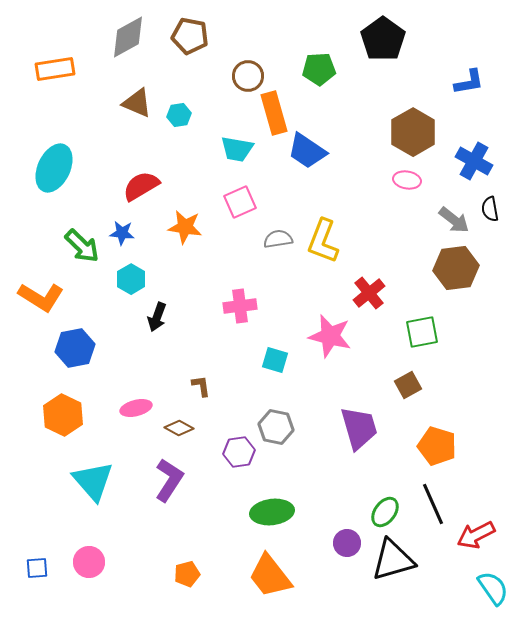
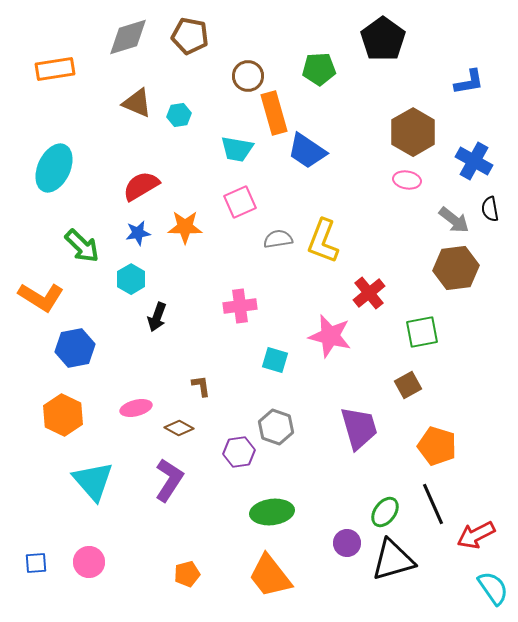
gray diamond at (128, 37): rotated 12 degrees clockwise
orange star at (185, 227): rotated 8 degrees counterclockwise
blue star at (122, 233): moved 16 px right; rotated 15 degrees counterclockwise
gray hexagon at (276, 427): rotated 8 degrees clockwise
blue square at (37, 568): moved 1 px left, 5 px up
